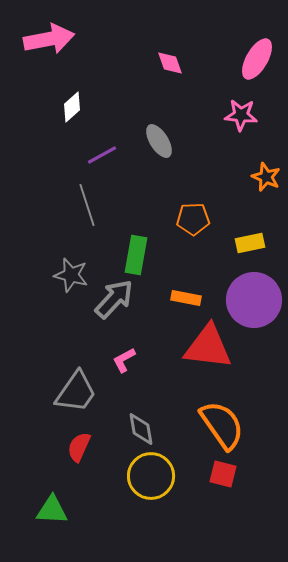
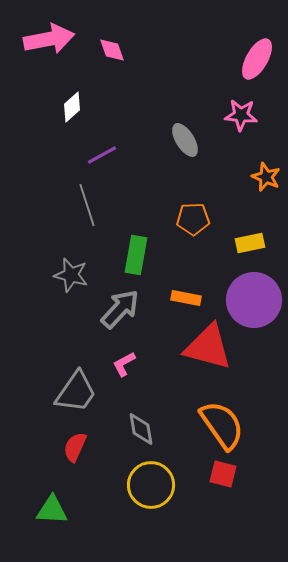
pink diamond: moved 58 px left, 13 px up
gray ellipse: moved 26 px right, 1 px up
gray arrow: moved 6 px right, 10 px down
red triangle: rotated 8 degrees clockwise
pink L-shape: moved 4 px down
red semicircle: moved 4 px left
yellow circle: moved 9 px down
